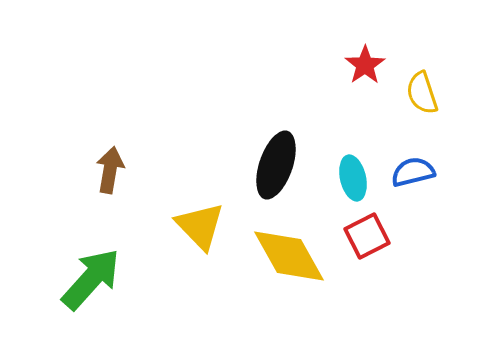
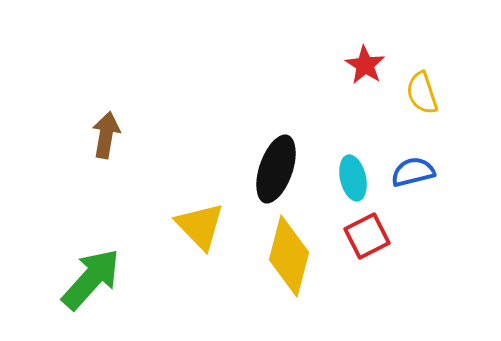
red star: rotated 6 degrees counterclockwise
black ellipse: moved 4 px down
brown arrow: moved 4 px left, 35 px up
yellow diamond: rotated 44 degrees clockwise
